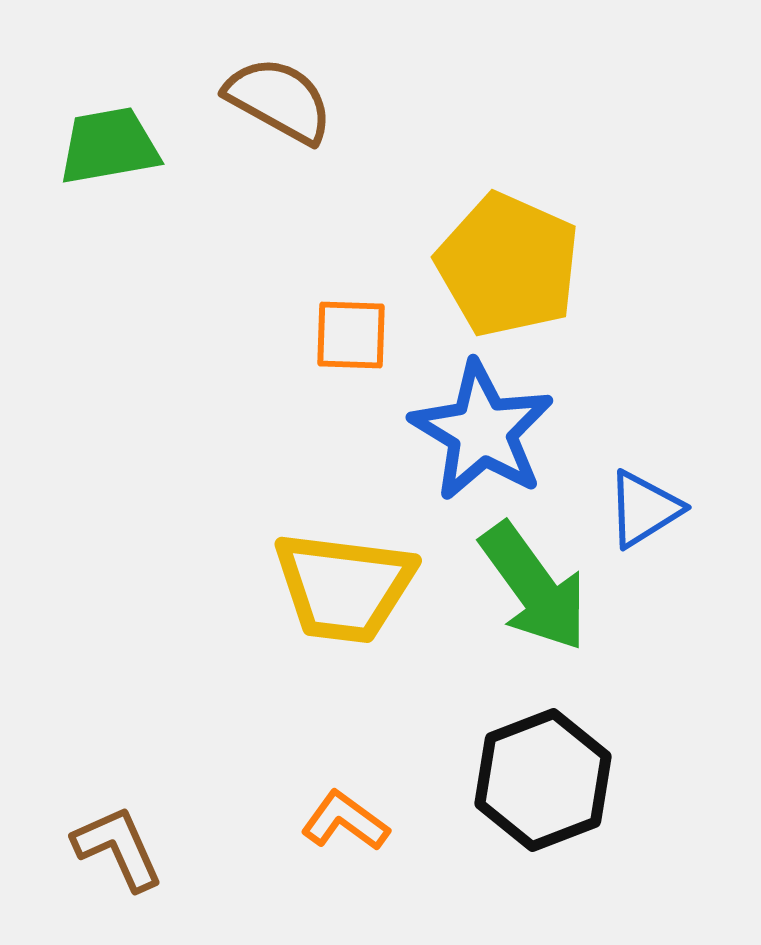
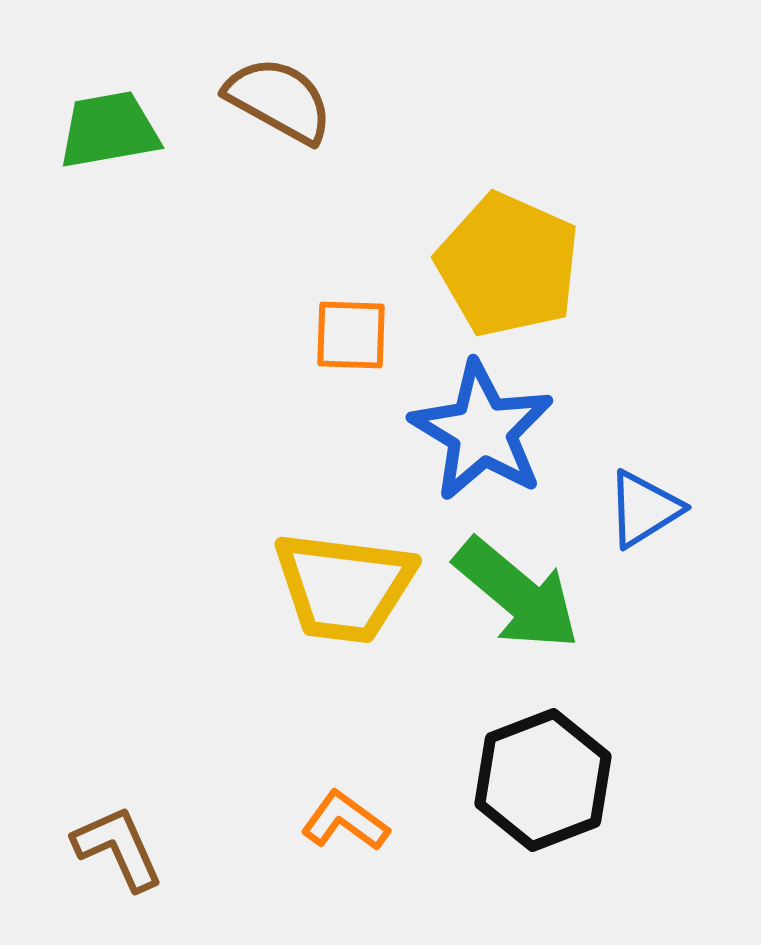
green trapezoid: moved 16 px up
green arrow: moved 17 px left, 7 px down; rotated 14 degrees counterclockwise
